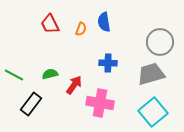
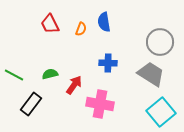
gray trapezoid: rotated 48 degrees clockwise
pink cross: moved 1 px down
cyan square: moved 8 px right
